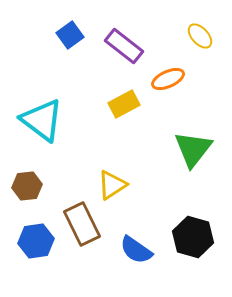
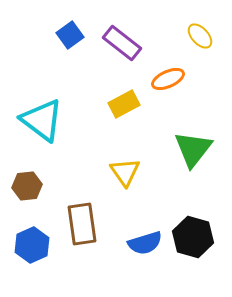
purple rectangle: moved 2 px left, 3 px up
yellow triangle: moved 13 px right, 13 px up; rotated 32 degrees counterclockwise
brown rectangle: rotated 18 degrees clockwise
blue hexagon: moved 4 px left, 4 px down; rotated 16 degrees counterclockwise
blue semicircle: moved 9 px right, 7 px up; rotated 52 degrees counterclockwise
